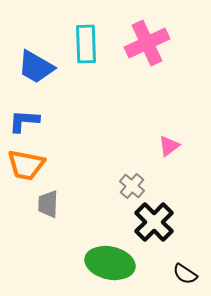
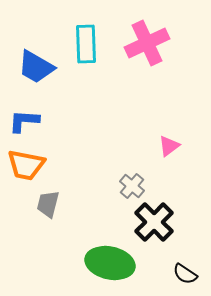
gray trapezoid: rotated 12 degrees clockwise
